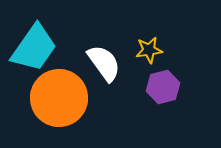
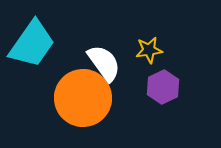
cyan trapezoid: moved 2 px left, 4 px up
purple hexagon: rotated 12 degrees counterclockwise
orange circle: moved 24 px right
